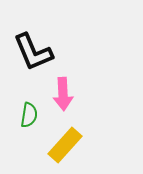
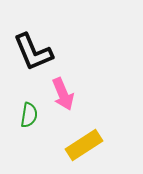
pink arrow: rotated 20 degrees counterclockwise
yellow rectangle: moved 19 px right; rotated 15 degrees clockwise
